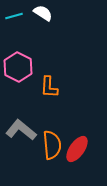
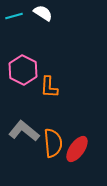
pink hexagon: moved 5 px right, 3 px down
gray L-shape: moved 3 px right, 1 px down
orange semicircle: moved 1 px right, 2 px up
